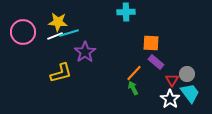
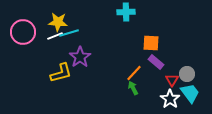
purple star: moved 5 px left, 5 px down
